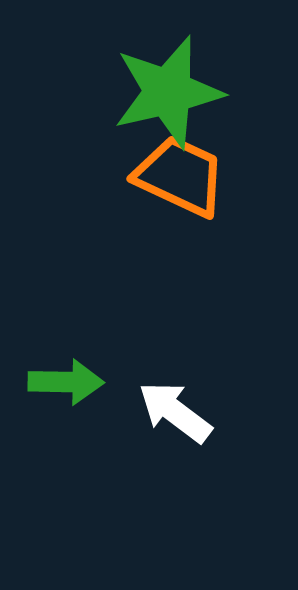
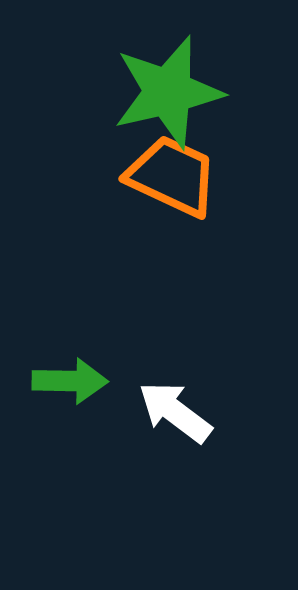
orange trapezoid: moved 8 px left
green arrow: moved 4 px right, 1 px up
